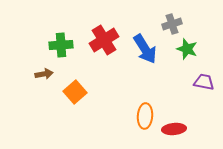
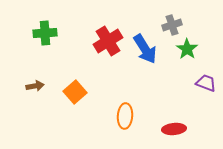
gray cross: moved 1 px down
red cross: moved 4 px right, 1 px down
green cross: moved 16 px left, 12 px up
green star: rotated 15 degrees clockwise
brown arrow: moved 9 px left, 12 px down
purple trapezoid: moved 2 px right, 1 px down; rotated 10 degrees clockwise
orange ellipse: moved 20 px left
